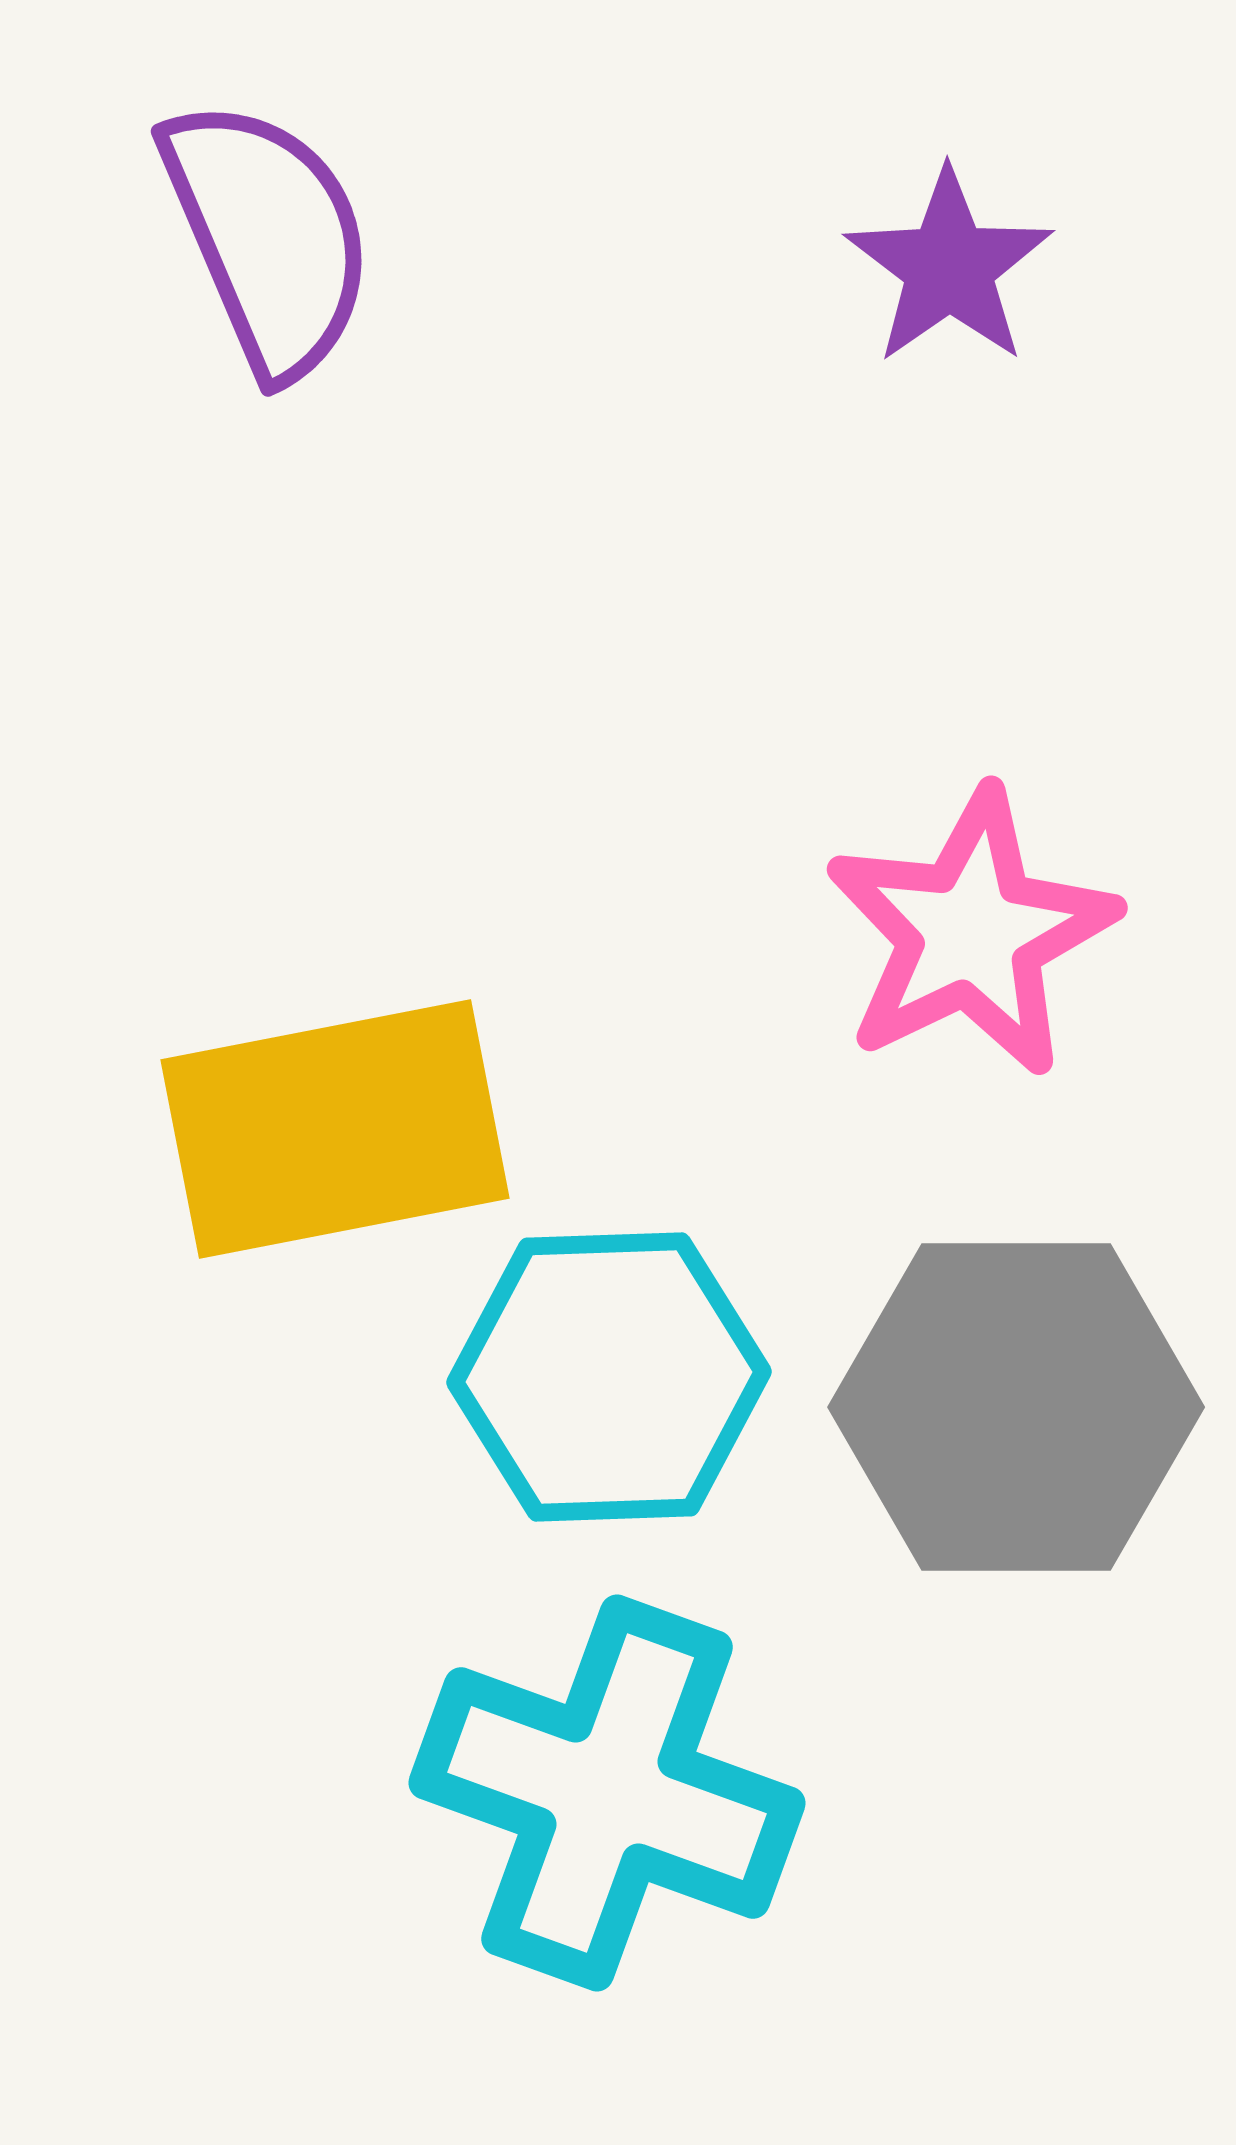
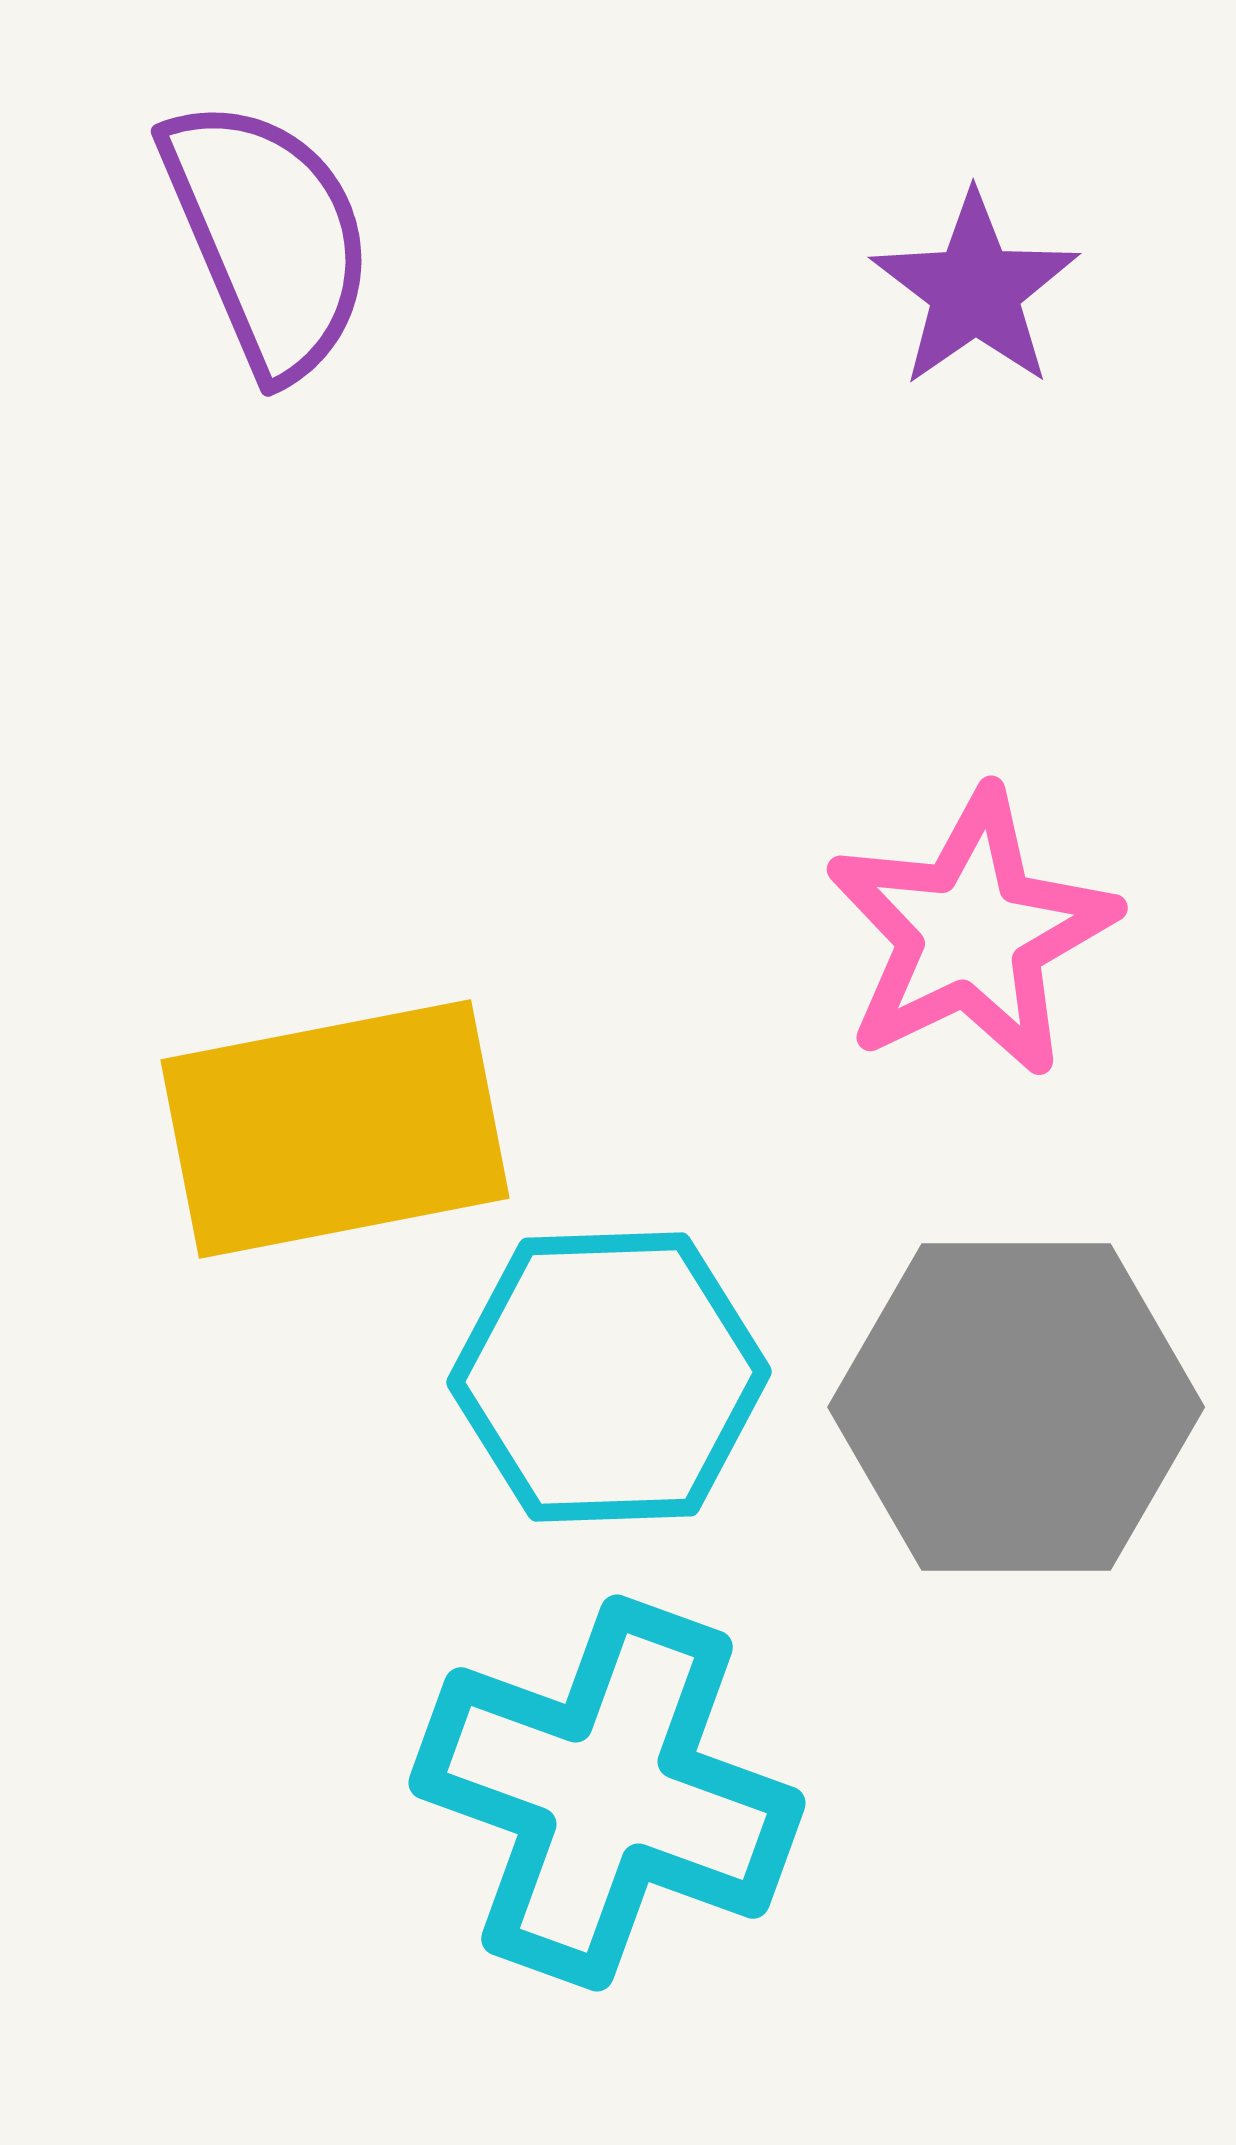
purple star: moved 26 px right, 23 px down
